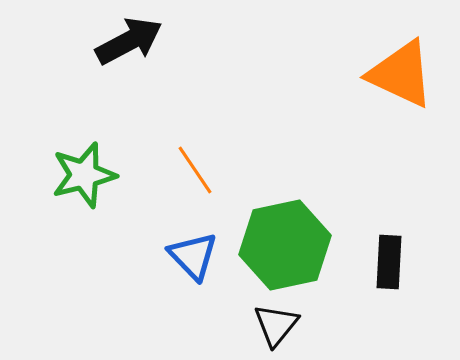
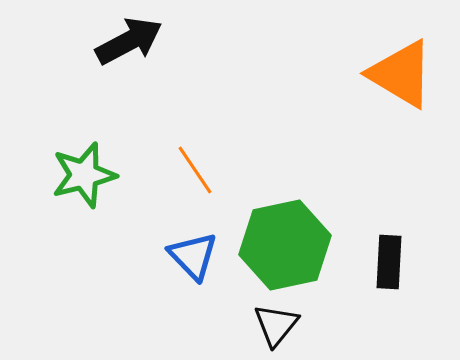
orange triangle: rotated 6 degrees clockwise
